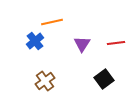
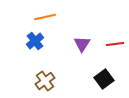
orange line: moved 7 px left, 5 px up
red line: moved 1 px left, 1 px down
